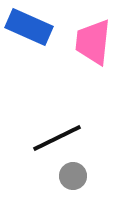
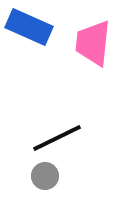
pink trapezoid: moved 1 px down
gray circle: moved 28 px left
